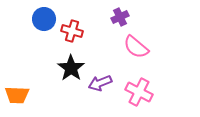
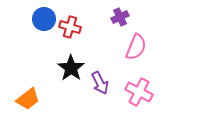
red cross: moved 2 px left, 4 px up
pink semicircle: rotated 108 degrees counterclockwise
purple arrow: rotated 95 degrees counterclockwise
orange trapezoid: moved 11 px right, 4 px down; rotated 40 degrees counterclockwise
